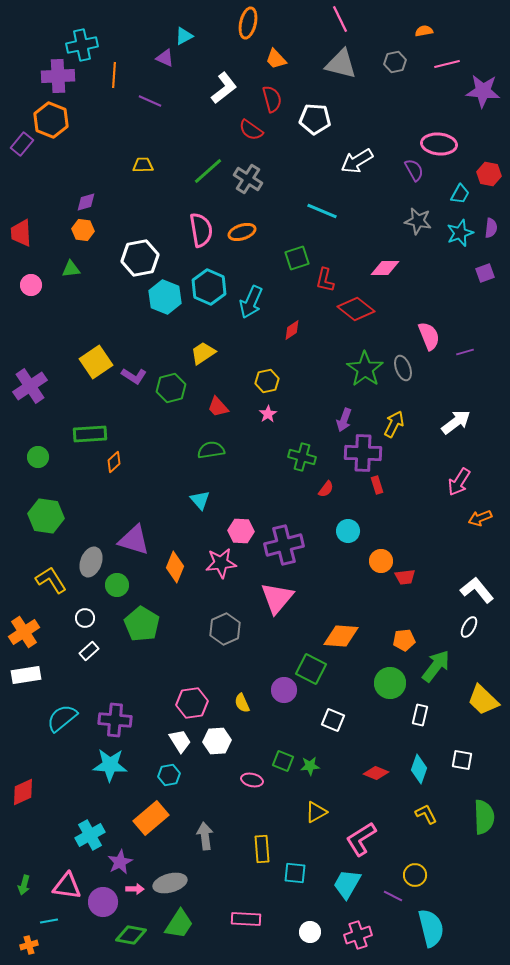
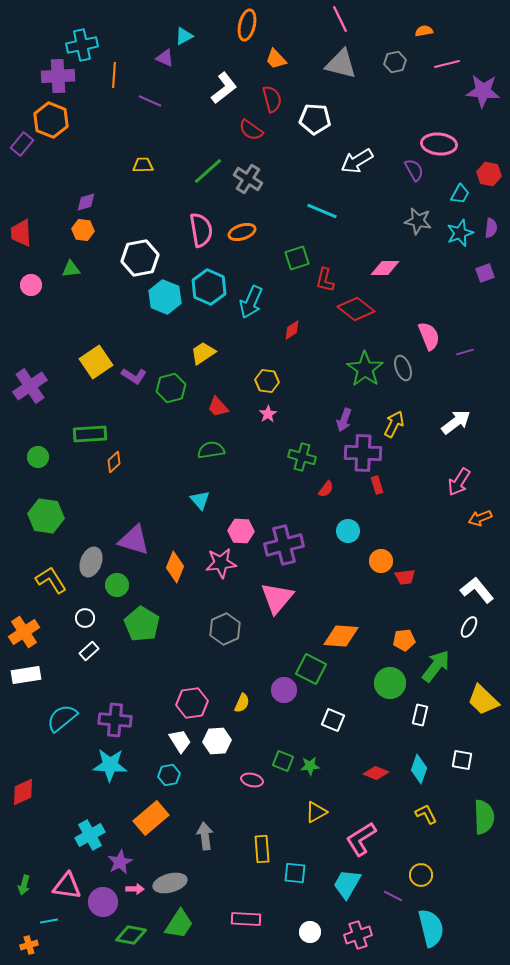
orange ellipse at (248, 23): moved 1 px left, 2 px down
yellow hexagon at (267, 381): rotated 20 degrees clockwise
yellow semicircle at (242, 703): rotated 132 degrees counterclockwise
yellow circle at (415, 875): moved 6 px right
